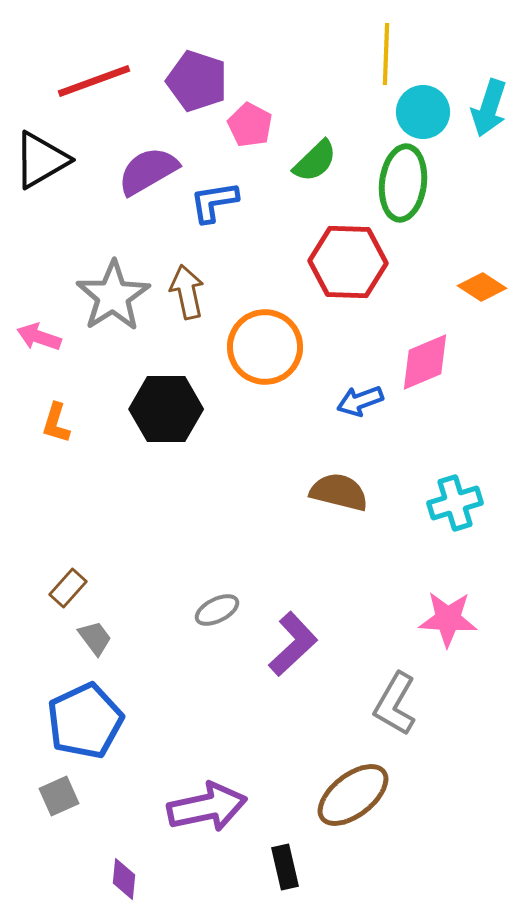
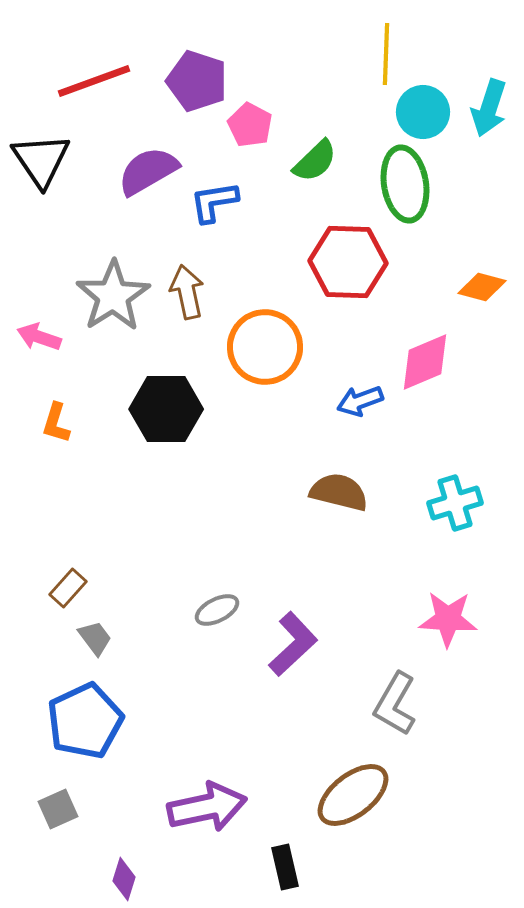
black triangle: rotated 34 degrees counterclockwise
green ellipse: moved 2 px right, 1 px down; rotated 16 degrees counterclockwise
orange diamond: rotated 18 degrees counterclockwise
gray square: moved 1 px left, 13 px down
purple diamond: rotated 12 degrees clockwise
